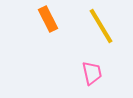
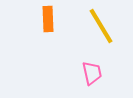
orange rectangle: rotated 25 degrees clockwise
